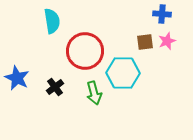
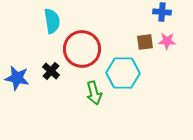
blue cross: moved 2 px up
pink star: rotated 24 degrees clockwise
red circle: moved 3 px left, 2 px up
blue star: rotated 15 degrees counterclockwise
black cross: moved 4 px left, 16 px up; rotated 12 degrees counterclockwise
